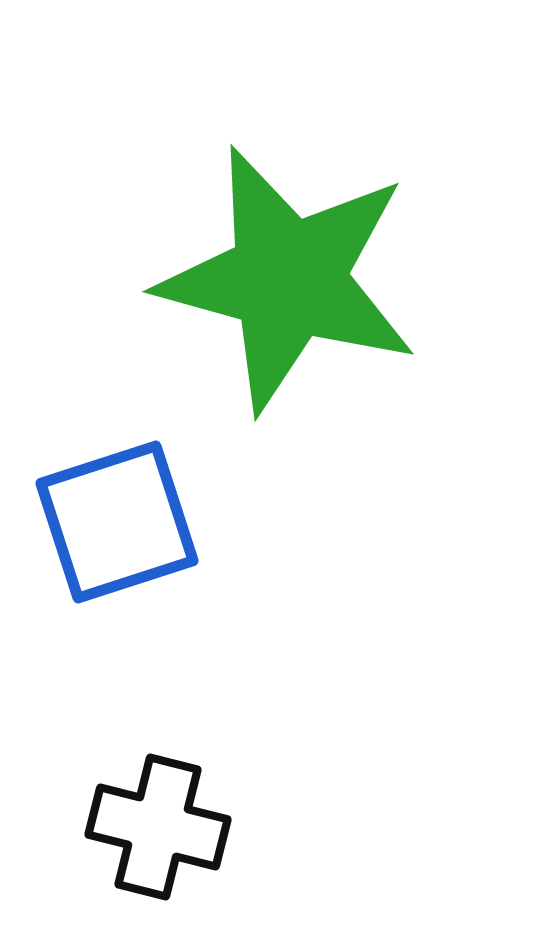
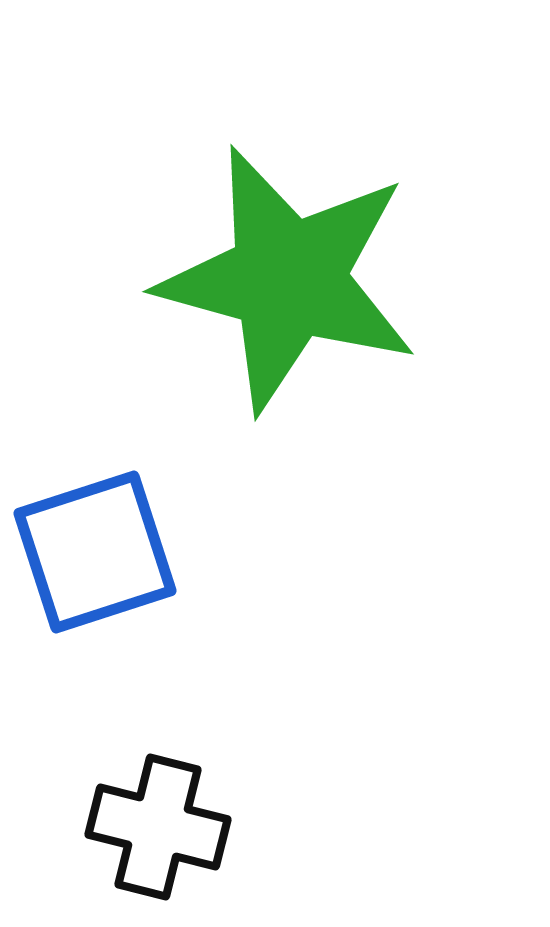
blue square: moved 22 px left, 30 px down
